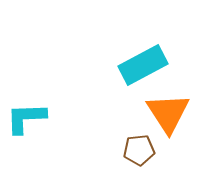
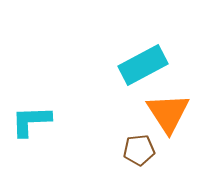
cyan L-shape: moved 5 px right, 3 px down
